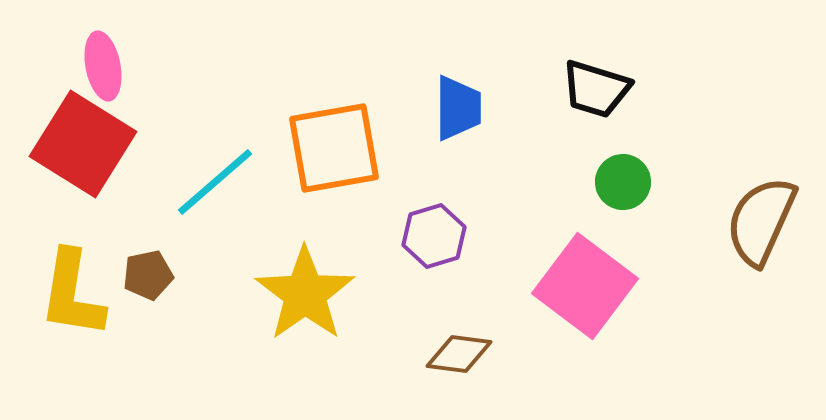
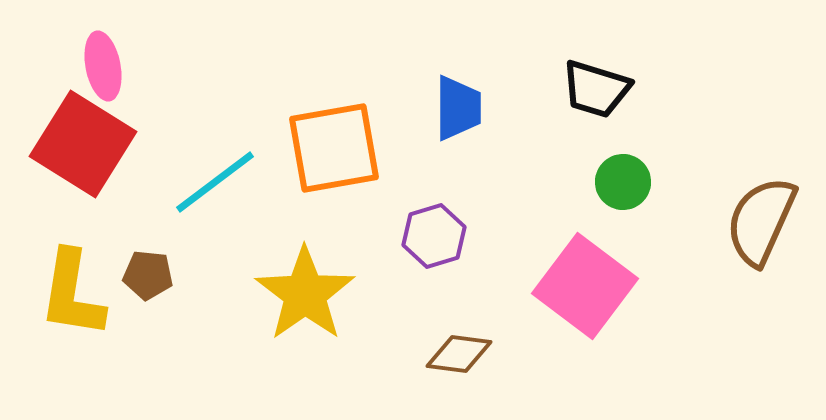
cyan line: rotated 4 degrees clockwise
brown pentagon: rotated 18 degrees clockwise
